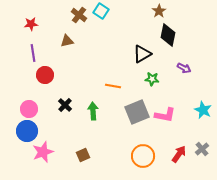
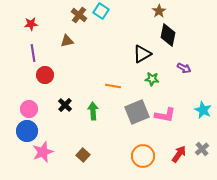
brown square: rotated 24 degrees counterclockwise
